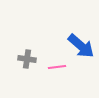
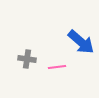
blue arrow: moved 4 px up
